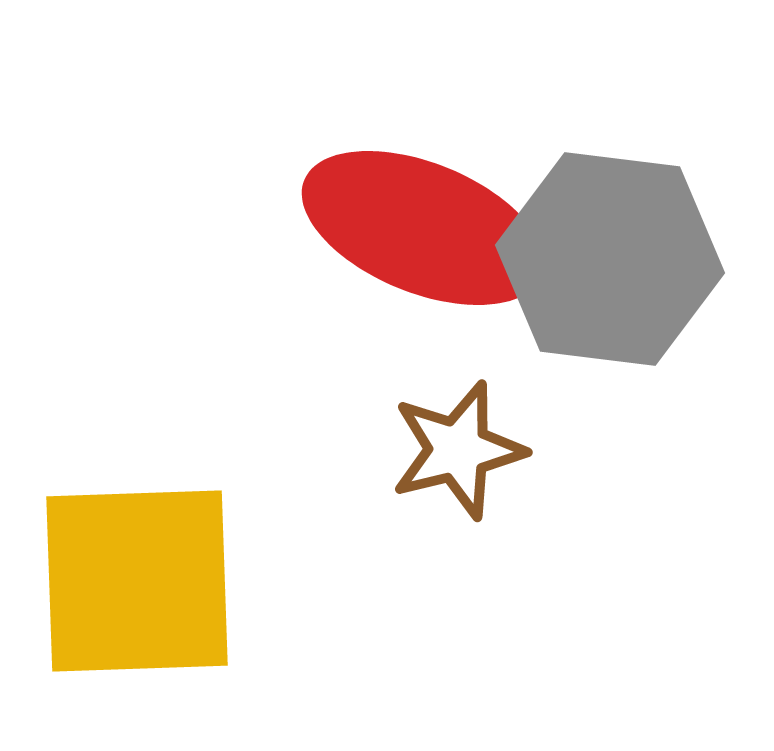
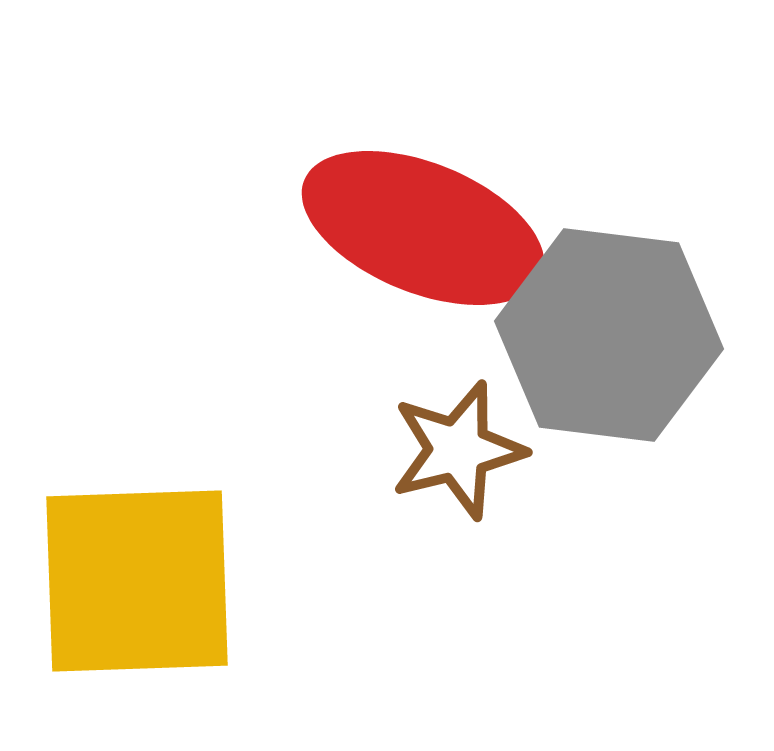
gray hexagon: moved 1 px left, 76 px down
